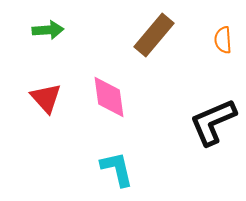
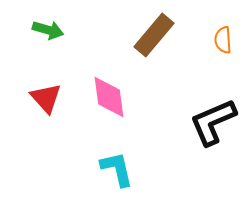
green arrow: rotated 20 degrees clockwise
